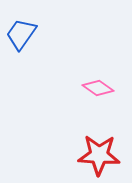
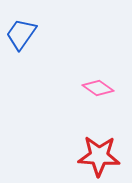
red star: moved 1 px down
